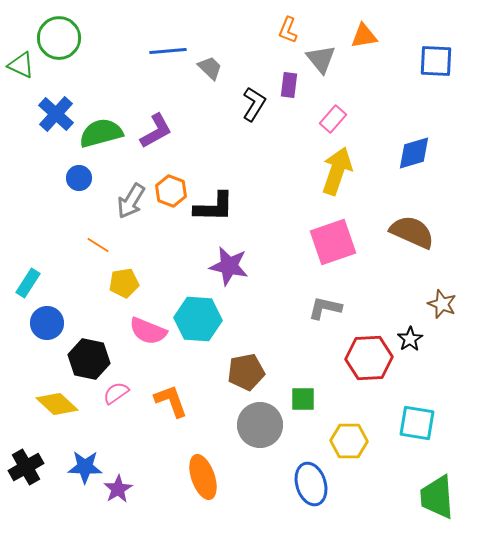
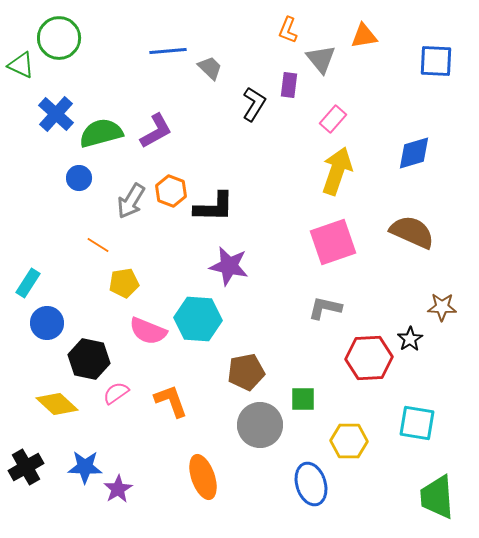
brown star at (442, 304): moved 3 px down; rotated 20 degrees counterclockwise
